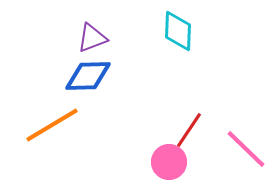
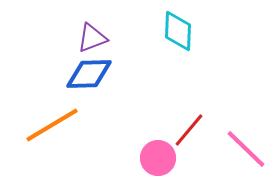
blue diamond: moved 1 px right, 2 px up
red line: rotated 6 degrees clockwise
pink circle: moved 11 px left, 4 px up
